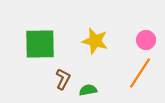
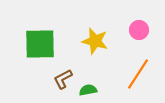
pink circle: moved 7 px left, 10 px up
orange line: moved 2 px left, 1 px down
brown L-shape: rotated 145 degrees counterclockwise
